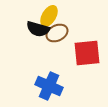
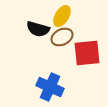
yellow ellipse: moved 13 px right
brown ellipse: moved 5 px right, 4 px down
blue cross: moved 1 px right, 1 px down
